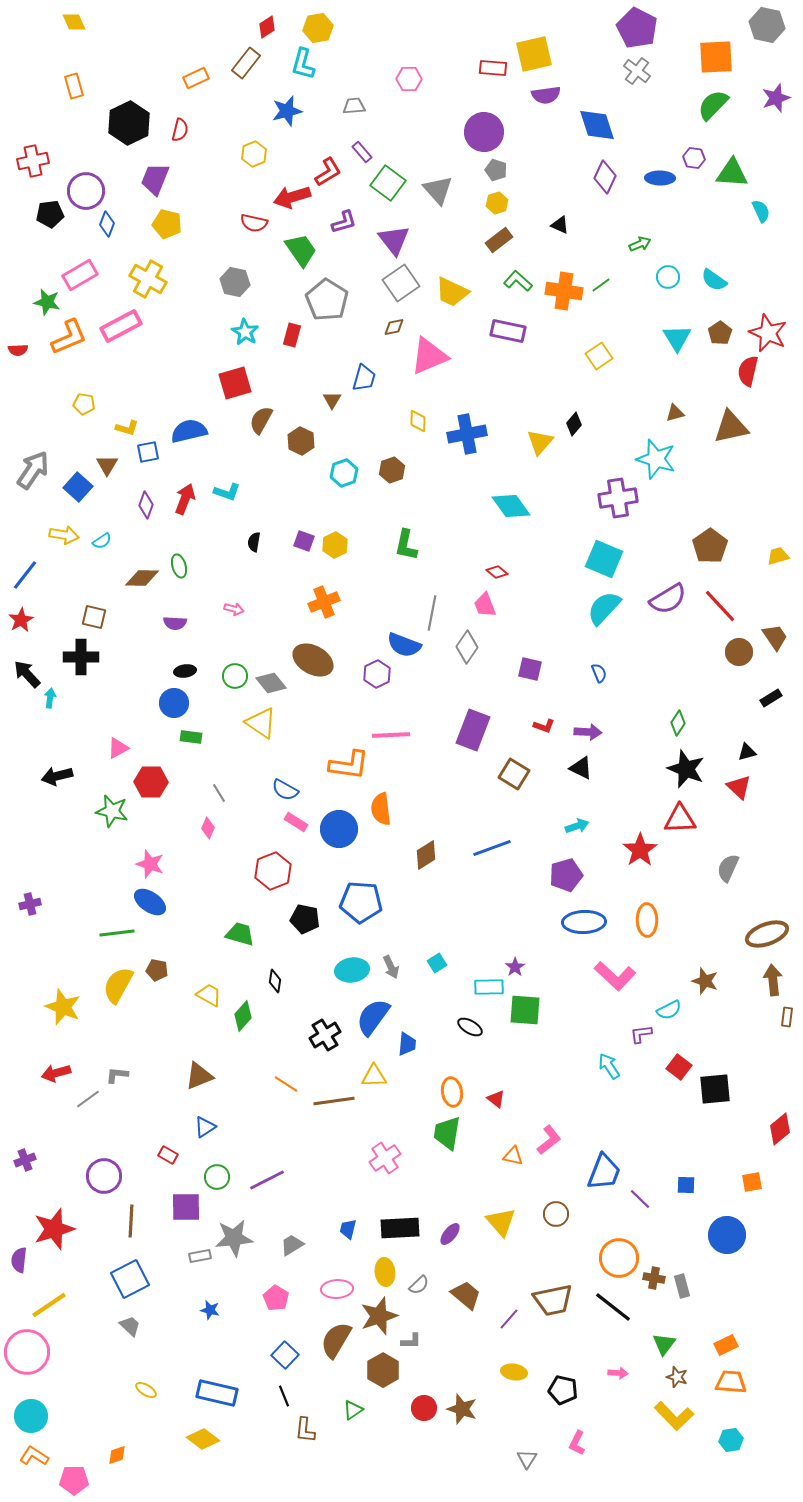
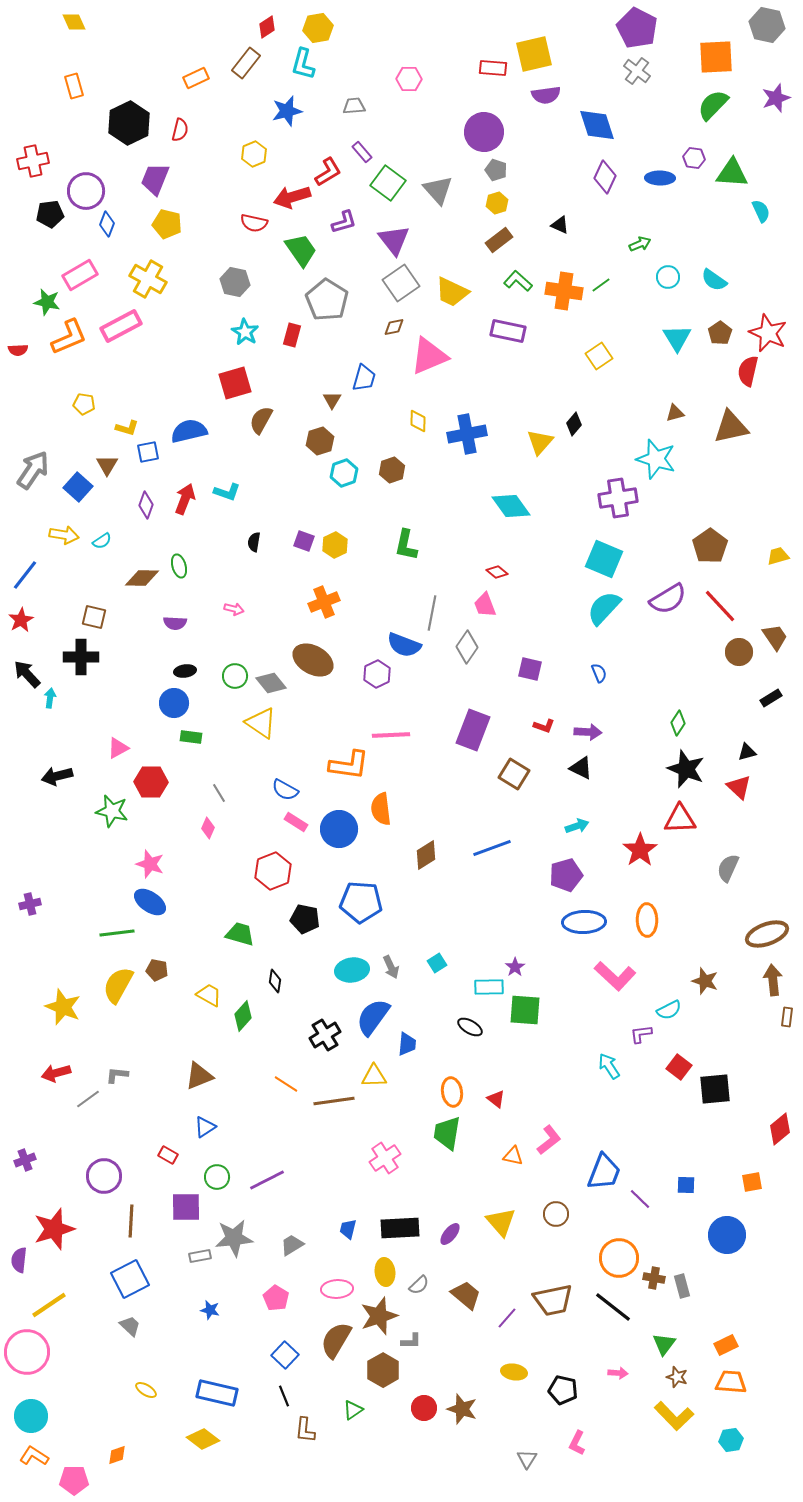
brown hexagon at (301, 441): moved 19 px right; rotated 16 degrees clockwise
purple line at (509, 1319): moved 2 px left, 1 px up
